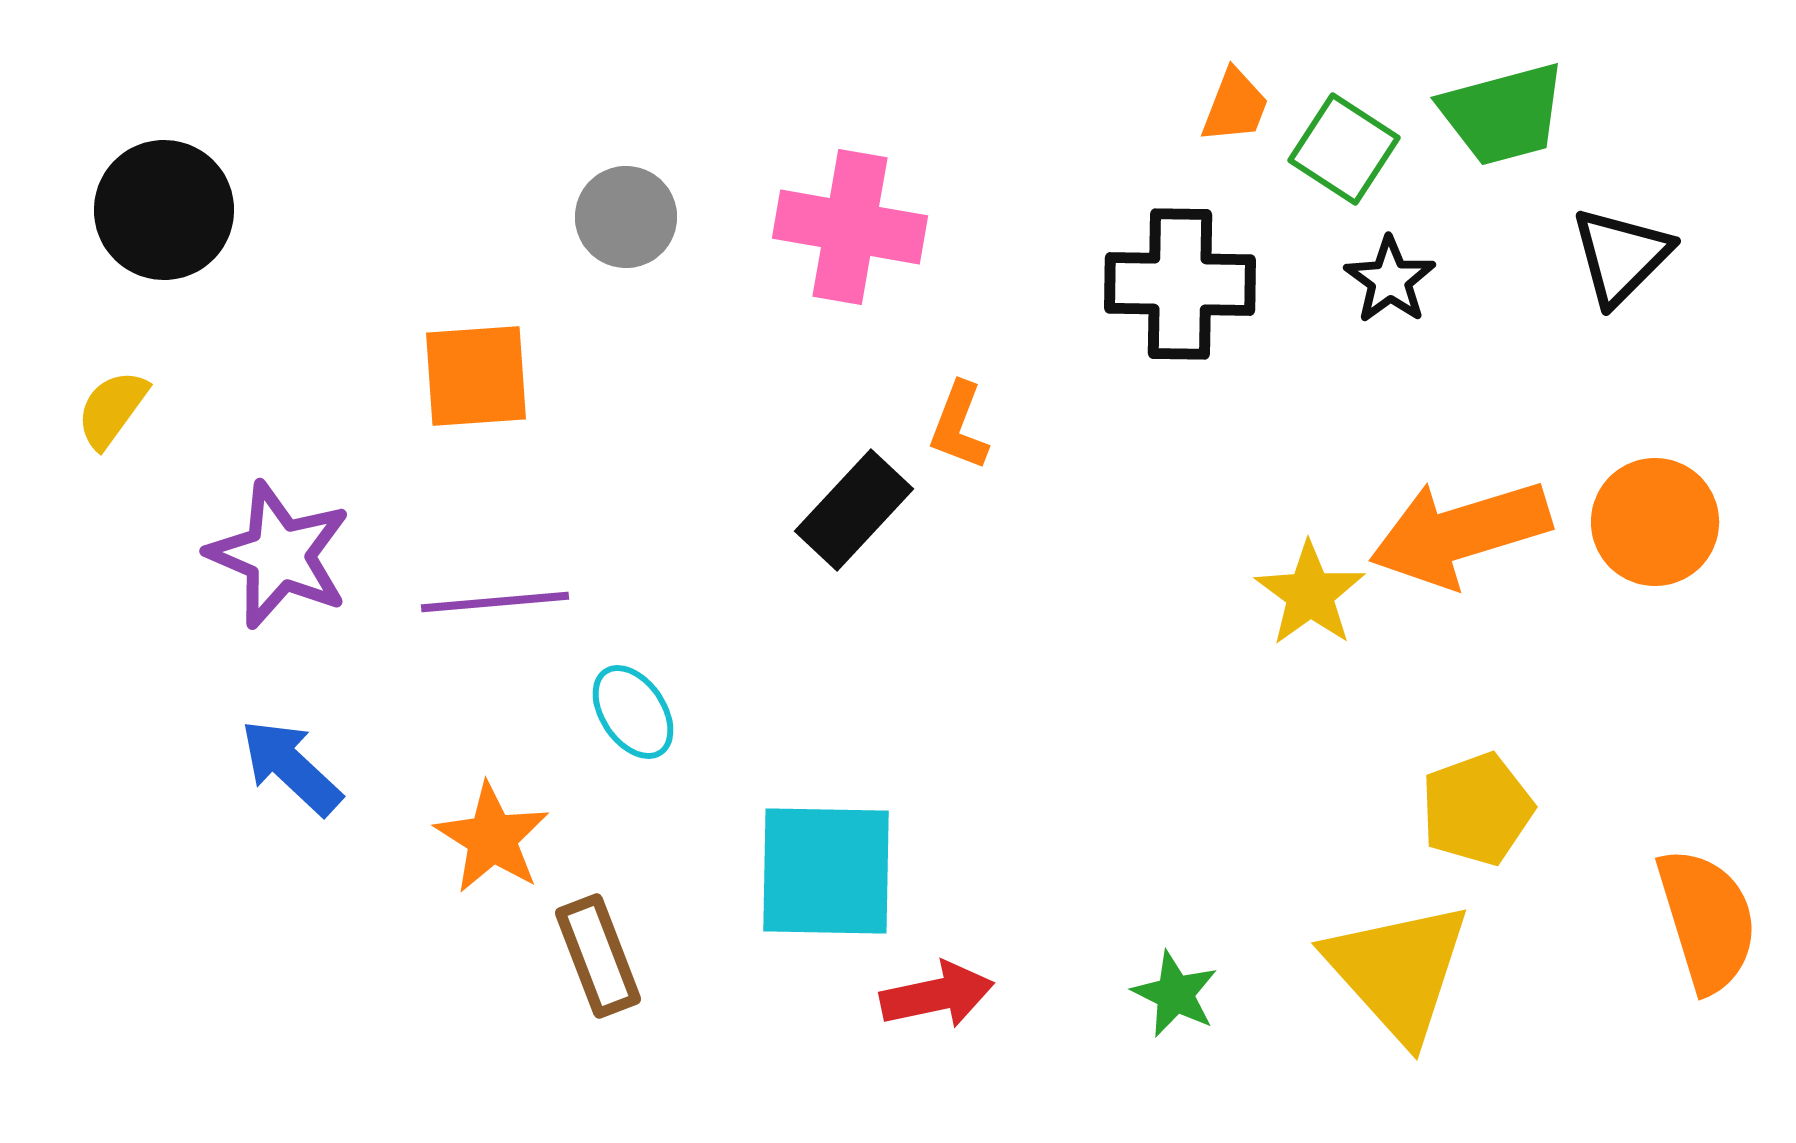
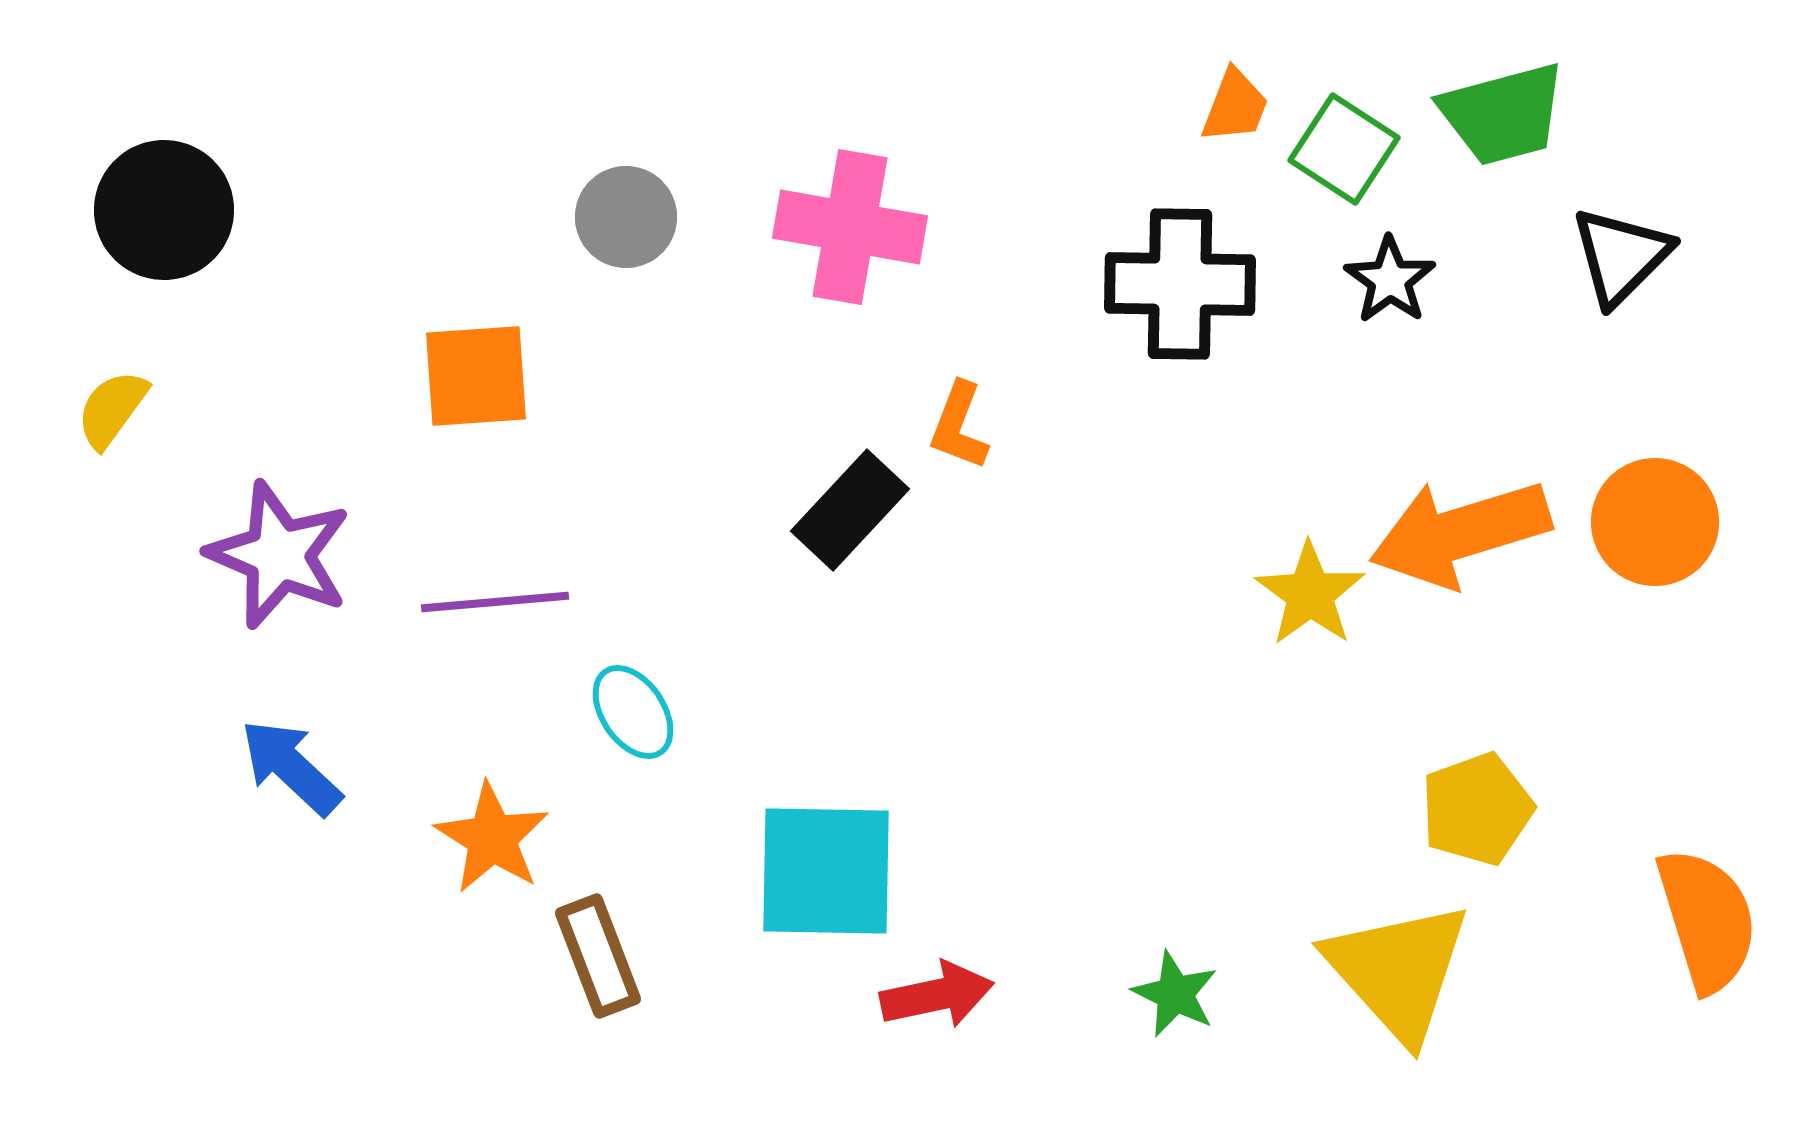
black rectangle: moved 4 px left
